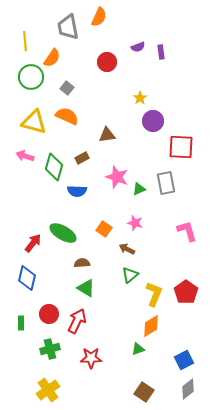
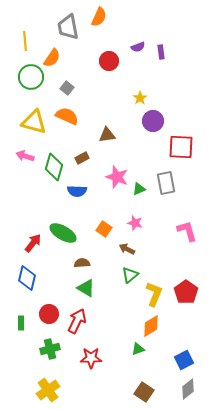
red circle at (107, 62): moved 2 px right, 1 px up
